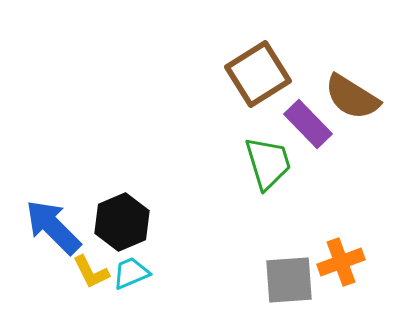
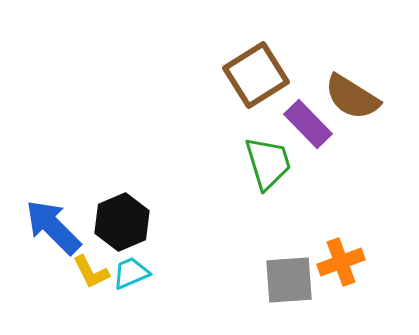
brown square: moved 2 px left, 1 px down
